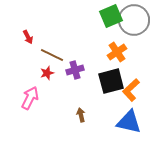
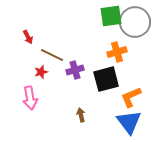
green square: rotated 15 degrees clockwise
gray circle: moved 1 px right, 2 px down
orange cross: rotated 18 degrees clockwise
red star: moved 6 px left, 1 px up
black square: moved 5 px left, 2 px up
orange L-shape: moved 7 px down; rotated 20 degrees clockwise
pink arrow: rotated 145 degrees clockwise
blue triangle: rotated 40 degrees clockwise
